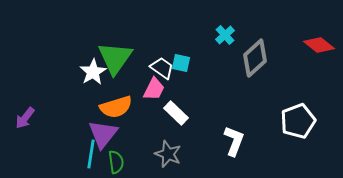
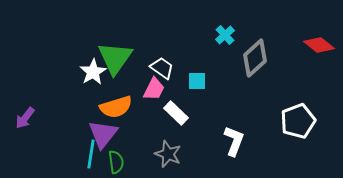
cyan square: moved 16 px right, 18 px down; rotated 12 degrees counterclockwise
